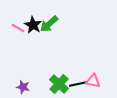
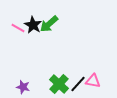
black line: rotated 36 degrees counterclockwise
